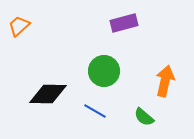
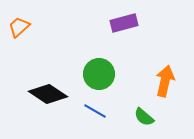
orange trapezoid: moved 1 px down
green circle: moved 5 px left, 3 px down
black diamond: rotated 33 degrees clockwise
